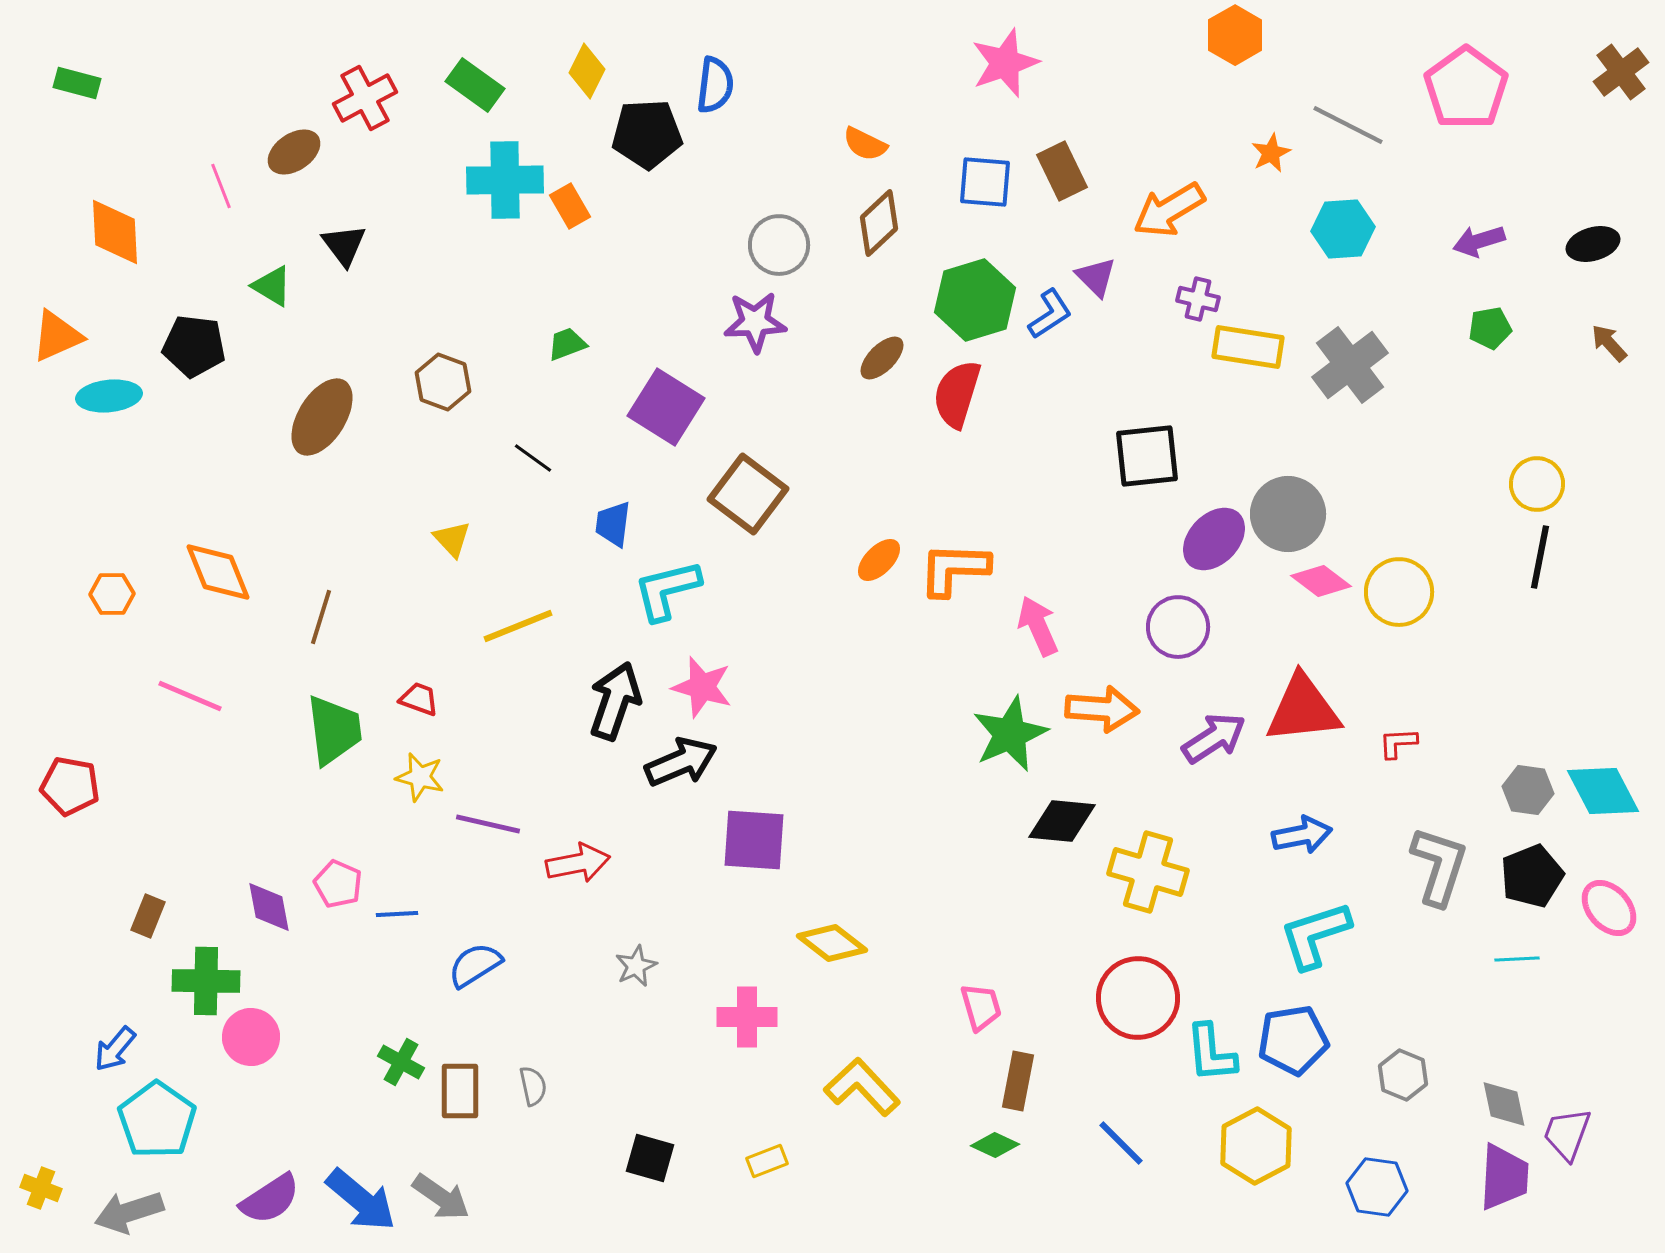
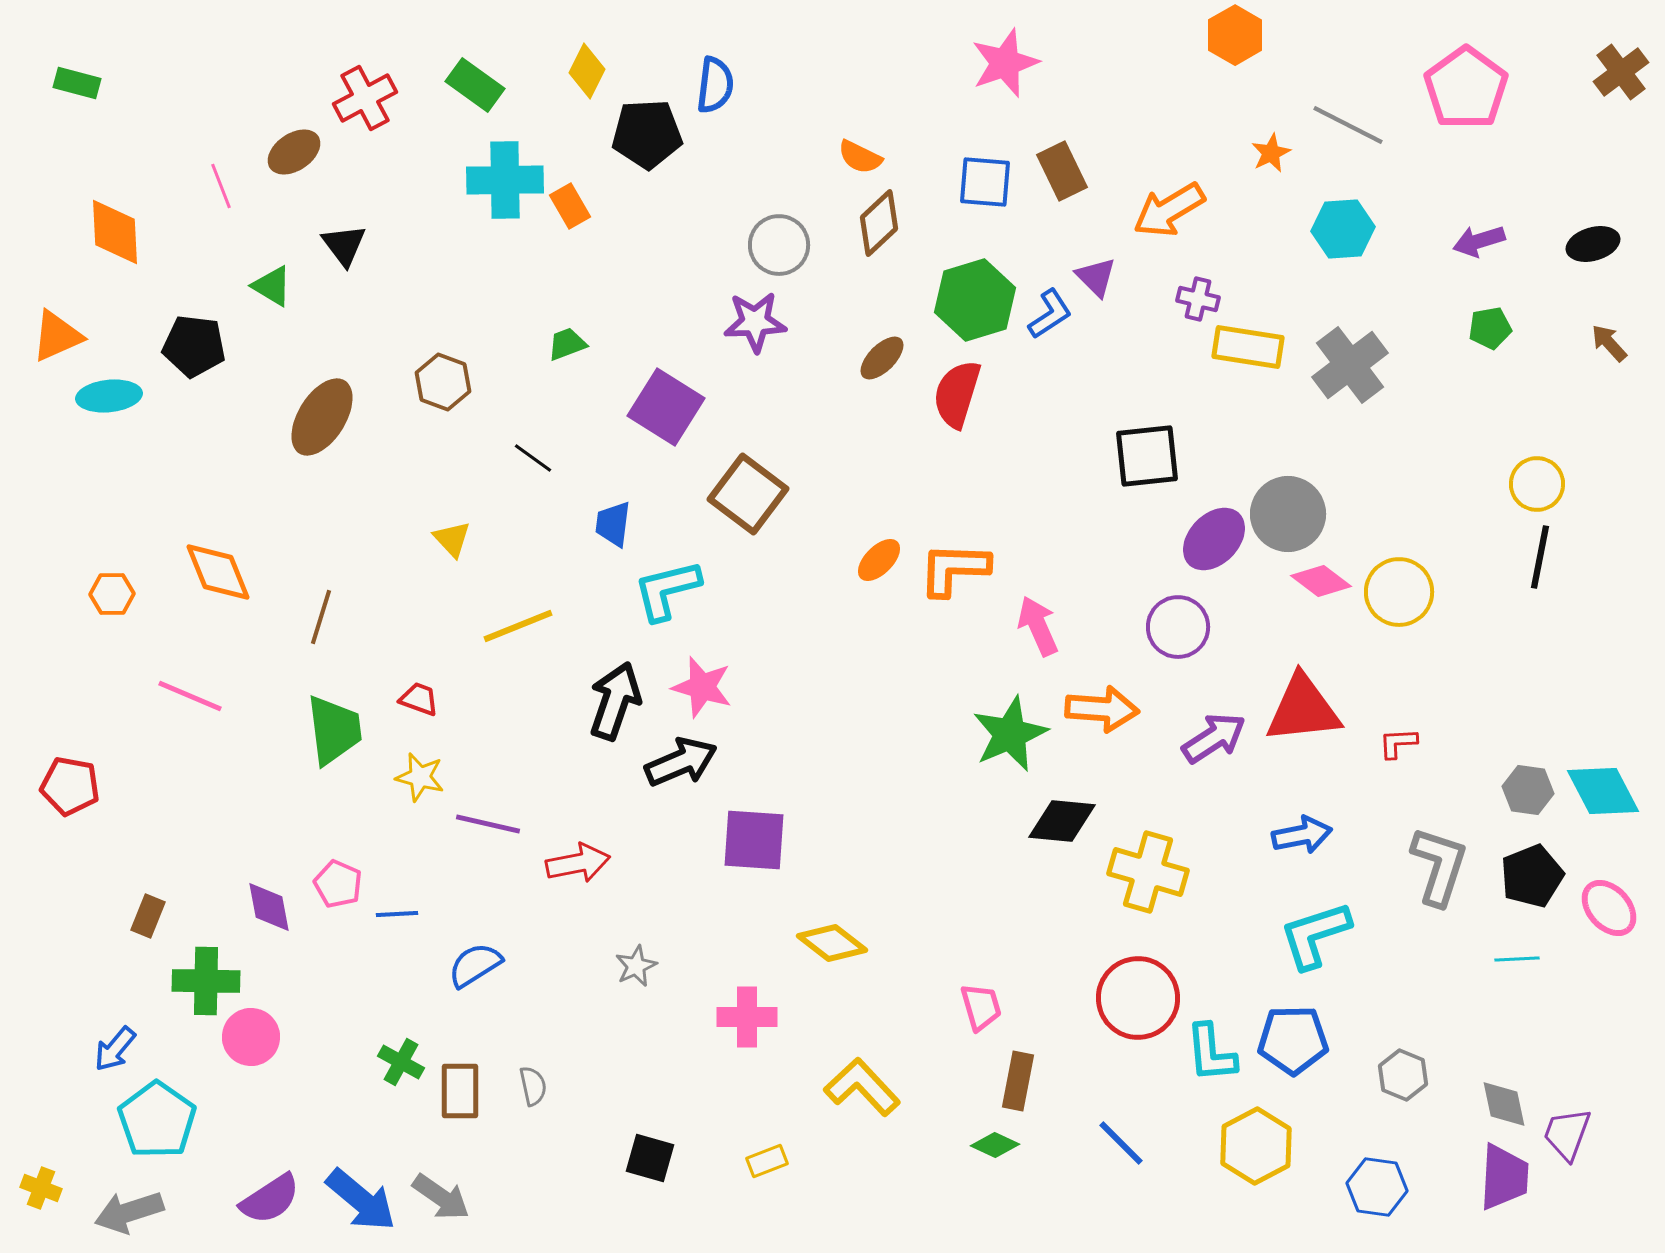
orange semicircle at (865, 144): moved 5 px left, 13 px down
blue pentagon at (1293, 1040): rotated 8 degrees clockwise
